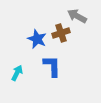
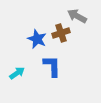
cyan arrow: rotated 28 degrees clockwise
